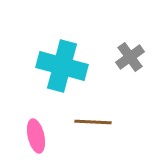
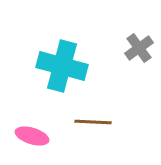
gray cross: moved 9 px right, 9 px up
pink ellipse: moved 4 px left; rotated 60 degrees counterclockwise
